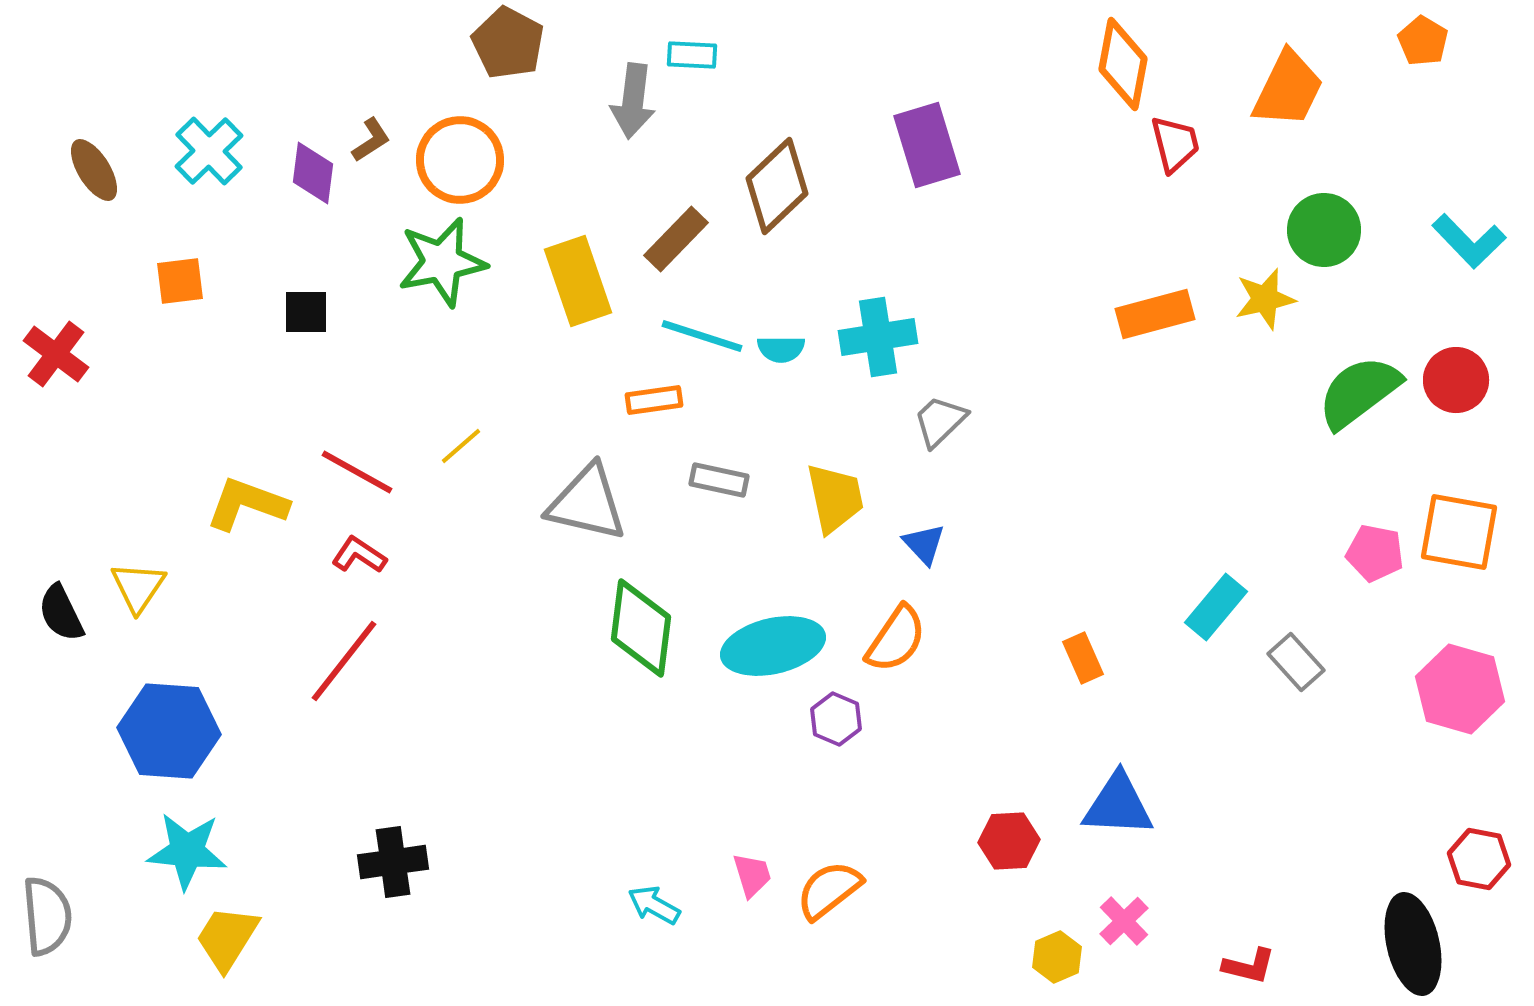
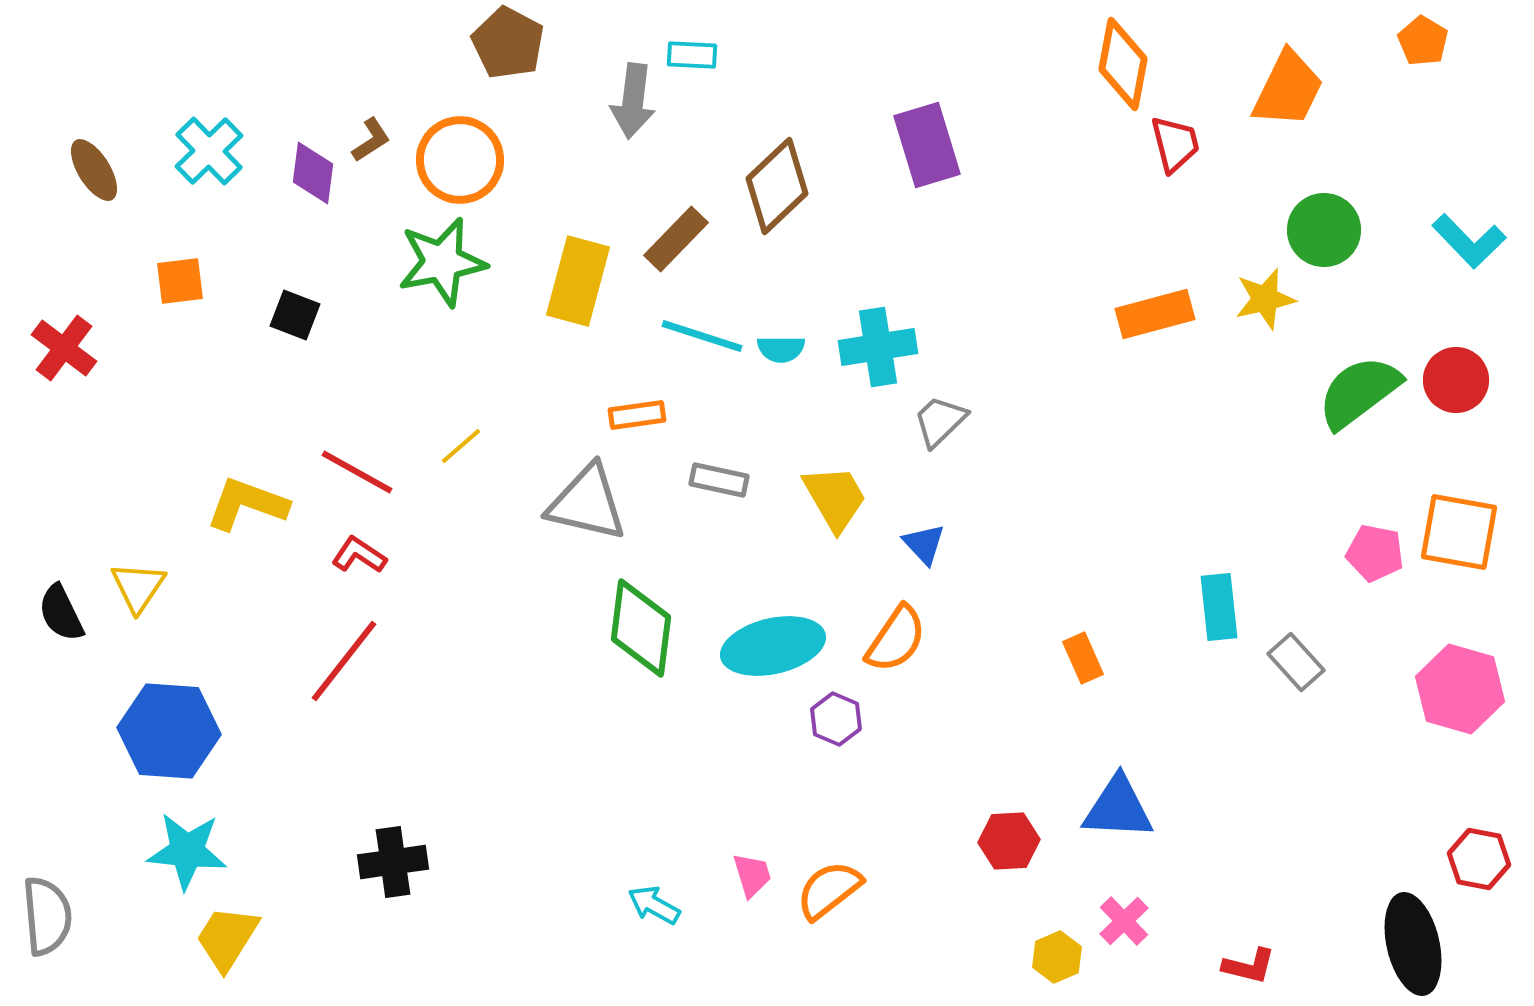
yellow rectangle at (578, 281): rotated 34 degrees clockwise
black square at (306, 312): moved 11 px left, 3 px down; rotated 21 degrees clockwise
cyan cross at (878, 337): moved 10 px down
red cross at (56, 354): moved 8 px right, 6 px up
orange rectangle at (654, 400): moved 17 px left, 15 px down
yellow trapezoid at (835, 498): rotated 18 degrees counterclockwise
cyan rectangle at (1216, 607): moved 3 px right; rotated 46 degrees counterclockwise
blue triangle at (1118, 805): moved 3 px down
